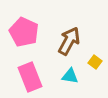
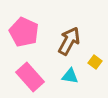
pink rectangle: rotated 20 degrees counterclockwise
